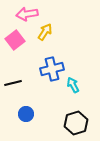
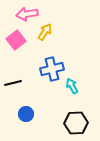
pink square: moved 1 px right
cyan arrow: moved 1 px left, 1 px down
black hexagon: rotated 15 degrees clockwise
